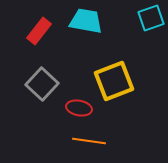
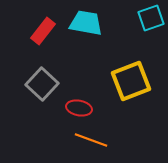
cyan trapezoid: moved 2 px down
red rectangle: moved 4 px right
yellow square: moved 17 px right
orange line: moved 2 px right, 1 px up; rotated 12 degrees clockwise
